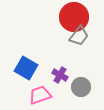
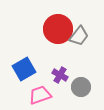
red circle: moved 16 px left, 12 px down
blue square: moved 2 px left, 1 px down; rotated 30 degrees clockwise
